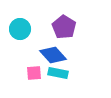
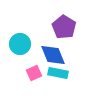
cyan circle: moved 15 px down
blue diamond: rotated 20 degrees clockwise
pink square: rotated 21 degrees counterclockwise
